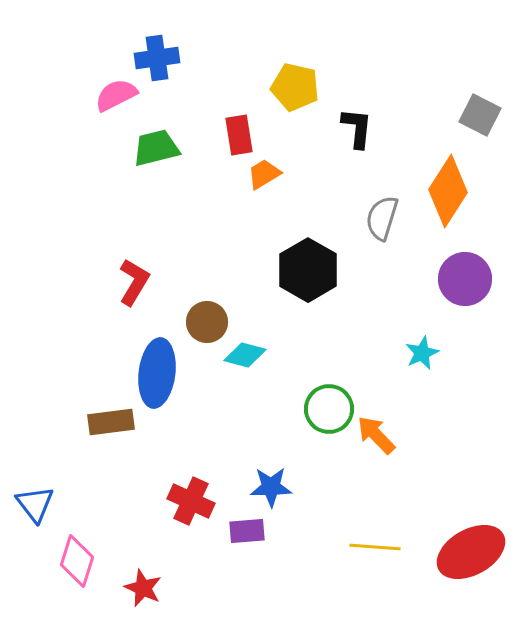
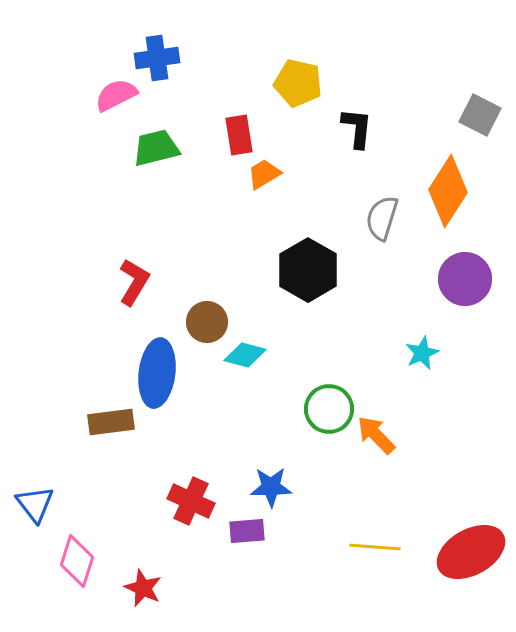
yellow pentagon: moved 3 px right, 4 px up
